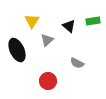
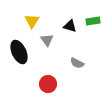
black triangle: moved 1 px right; rotated 24 degrees counterclockwise
gray triangle: rotated 24 degrees counterclockwise
black ellipse: moved 2 px right, 2 px down
red circle: moved 3 px down
